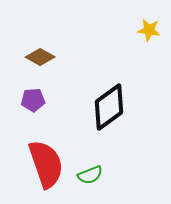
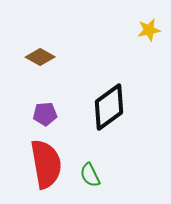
yellow star: rotated 20 degrees counterclockwise
purple pentagon: moved 12 px right, 14 px down
red semicircle: rotated 9 degrees clockwise
green semicircle: rotated 85 degrees clockwise
